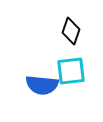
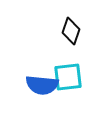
cyan square: moved 3 px left, 6 px down
